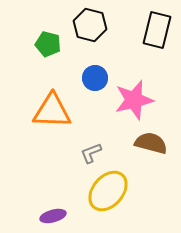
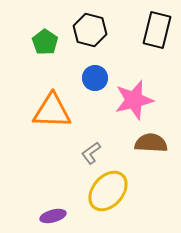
black hexagon: moved 5 px down
green pentagon: moved 3 px left, 2 px up; rotated 20 degrees clockwise
brown semicircle: rotated 12 degrees counterclockwise
gray L-shape: rotated 15 degrees counterclockwise
